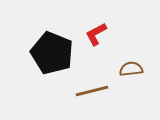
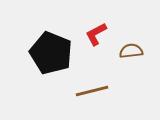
black pentagon: moved 1 px left
brown semicircle: moved 18 px up
